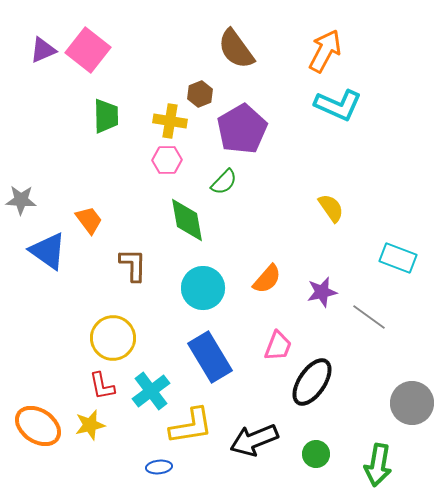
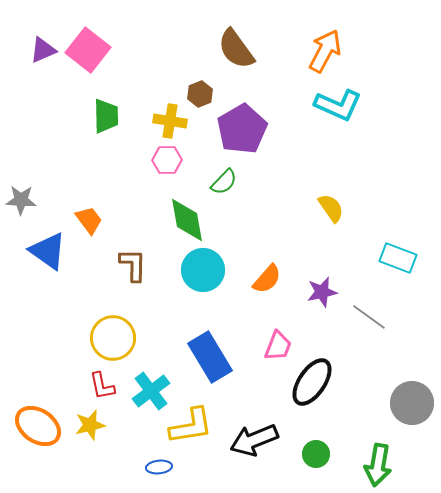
cyan circle: moved 18 px up
